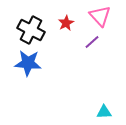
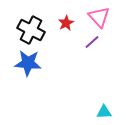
pink triangle: moved 1 px left, 1 px down
